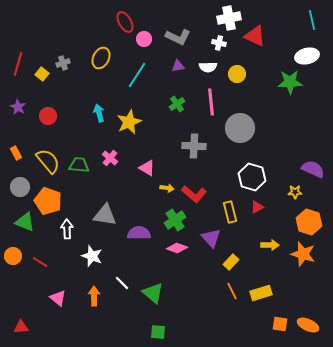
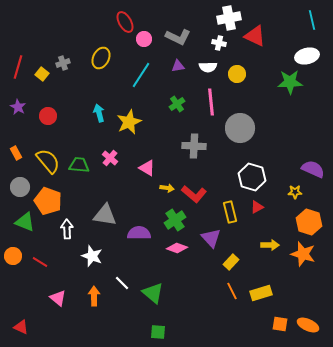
red line at (18, 64): moved 3 px down
cyan line at (137, 75): moved 4 px right
red triangle at (21, 327): rotated 28 degrees clockwise
